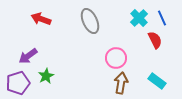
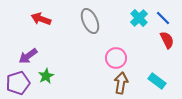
blue line: moved 1 px right; rotated 21 degrees counterclockwise
red semicircle: moved 12 px right
